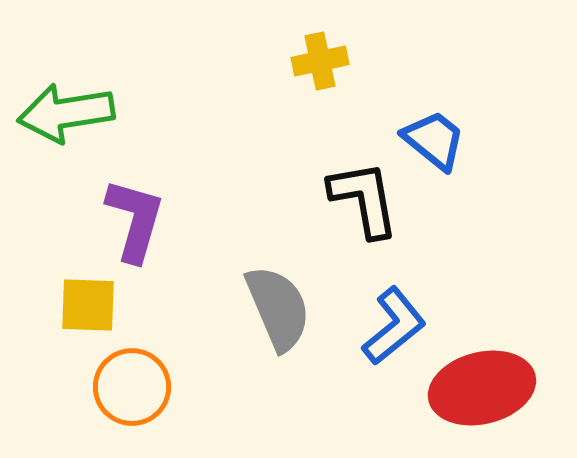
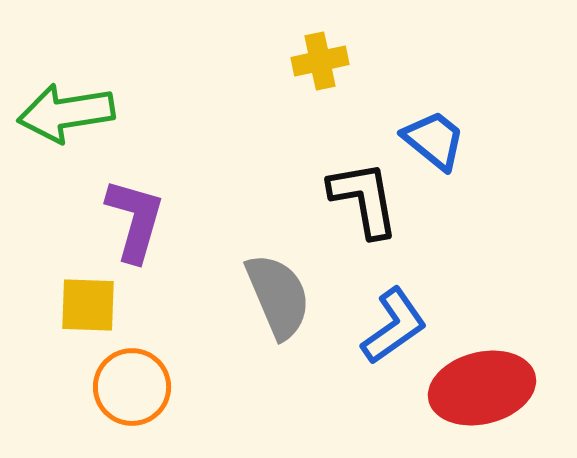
gray semicircle: moved 12 px up
blue L-shape: rotated 4 degrees clockwise
